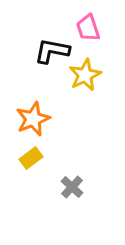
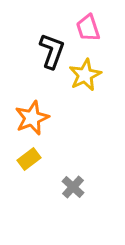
black L-shape: rotated 99 degrees clockwise
orange star: moved 1 px left, 1 px up
yellow rectangle: moved 2 px left, 1 px down
gray cross: moved 1 px right
